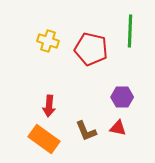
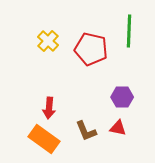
green line: moved 1 px left
yellow cross: rotated 25 degrees clockwise
red arrow: moved 2 px down
